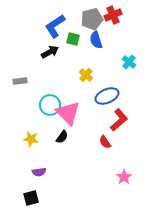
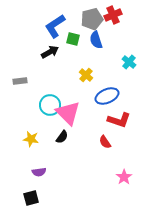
red L-shape: rotated 60 degrees clockwise
